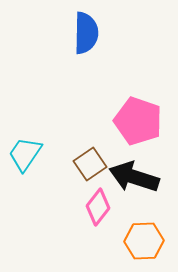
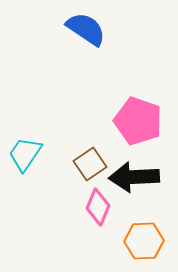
blue semicircle: moved 4 px up; rotated 57 degrees counterclockwise
black arrow: rotated 21 degrees counterclockwise
pink diamond: rotated 15 degrees counterclockwise
